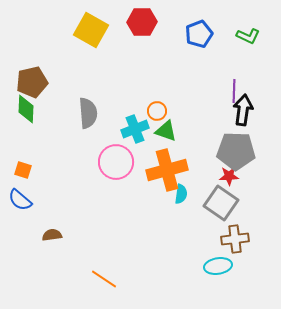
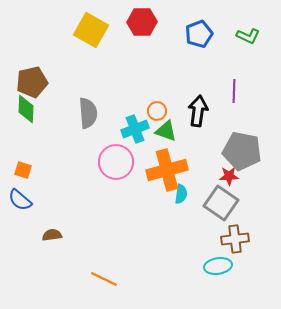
black arrow: moved 45 px left, 1 px down
gray pentagon: moved 6 px right; rotated 9 degrees clockwise
orange line: rotated 8 degrees counterclockwise
